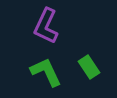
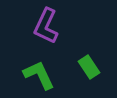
green L-shape: moved 7 px left, 3 px down
